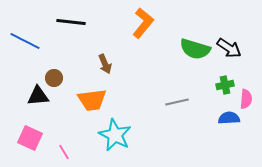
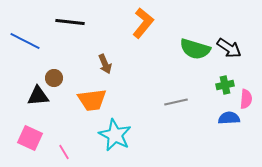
black line: moved 1 px left
gray line: moved 1 px left
